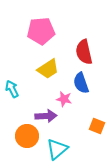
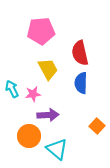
red semicircle: moved 4 px left, 1 px down
yellow trapezoid: rotated 85 degrees counterclockwise
blue semicircle: rotated 20 degrees clockwise
pink star: moved 31 px left, 5 px up; rotated 21 degrees counterclockwise
purple arrow: moved 2 px right, 1 px up
orange square: rotated 21 degrees clockwise
orange circle: moved 2 px right
cyan triangle: rotated 40 degrees counterclockwise
